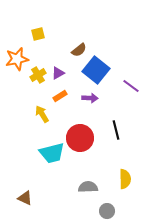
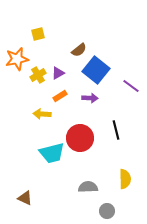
yellow arrow: rotated 54 degrees counterclockwise
